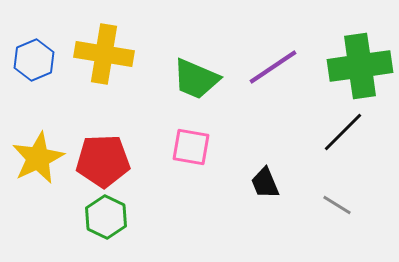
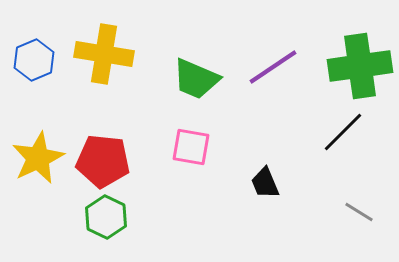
red pentagon: rotated 8 degrees clockwise
gray line: moved 22 px right, 7 px down
